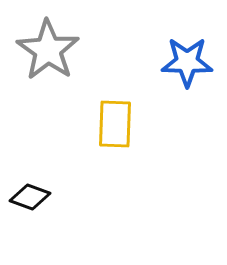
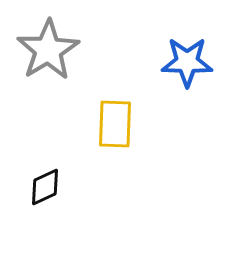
gray star: rotated 6 degrees clockwise
black diamond: moved 15 px right, 10 px up; rotated 45 degrees counterclockwise
